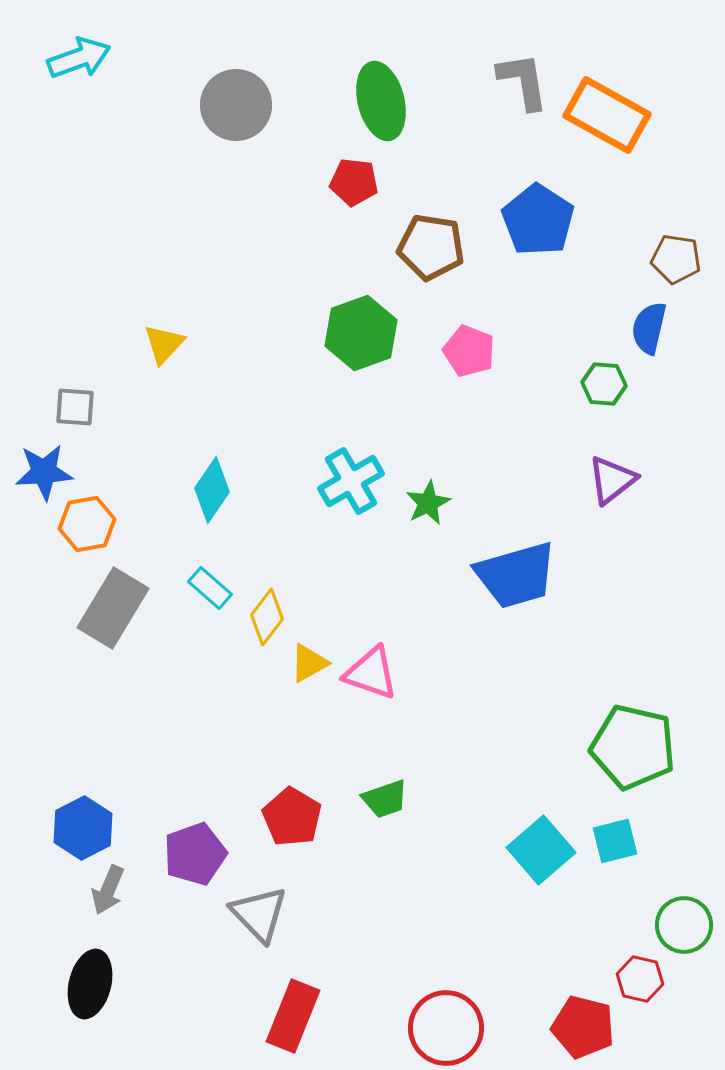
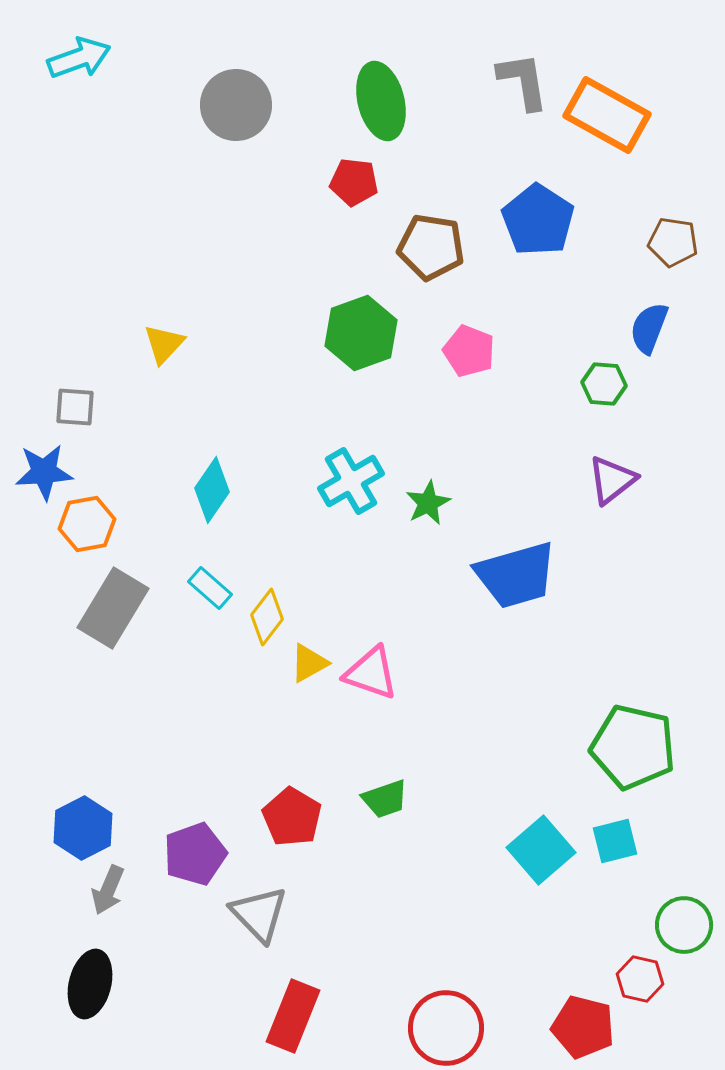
brown pentagon at (676, 259): moved 3 px left, 17 px up
blue semicircle at (649, 328): rotated 8 degrees clockwise
